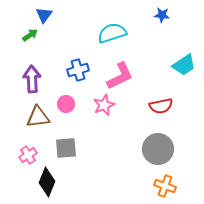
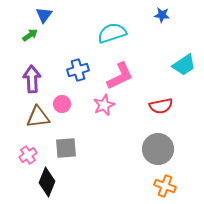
pink circle: moved 4 px left
